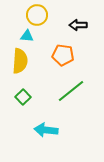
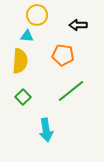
cyan arrow: rotated 105 degrees counterclockwise
